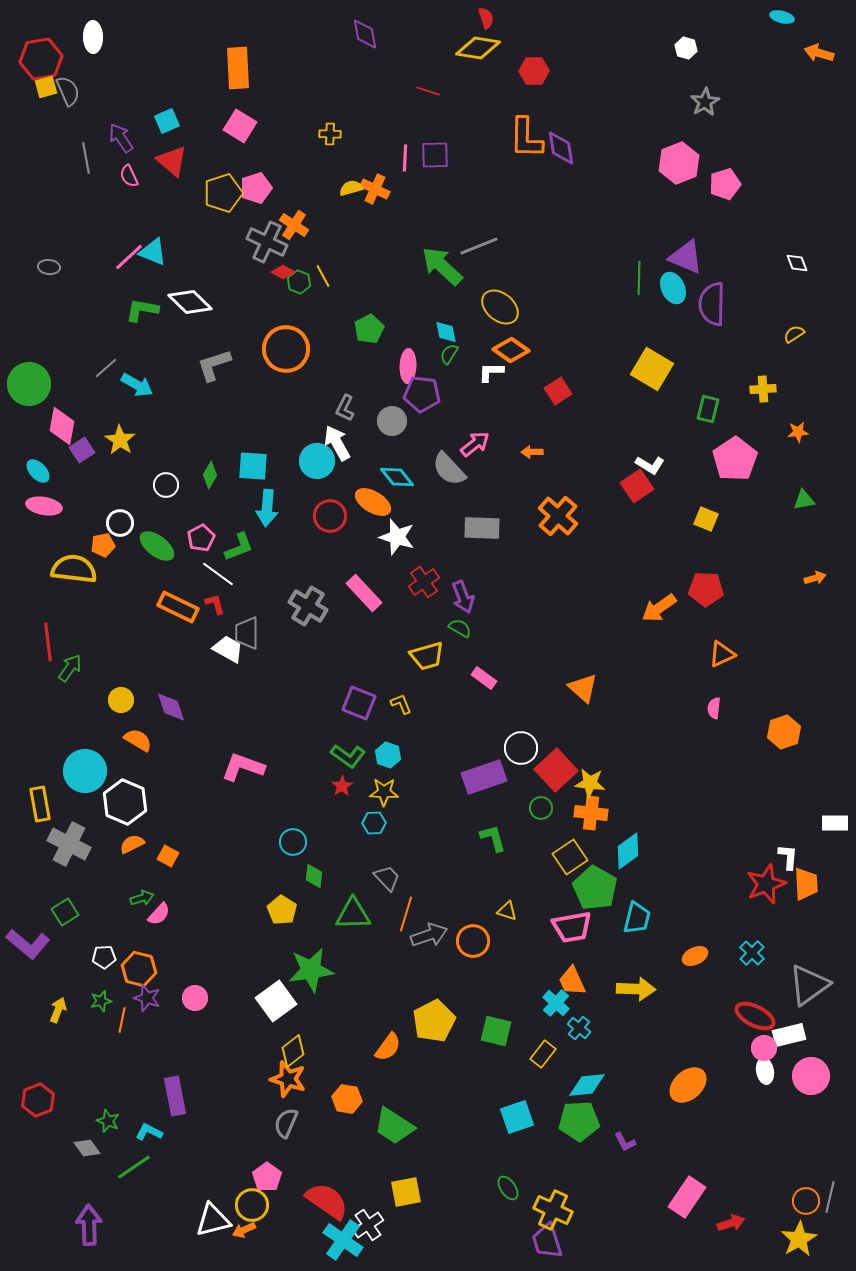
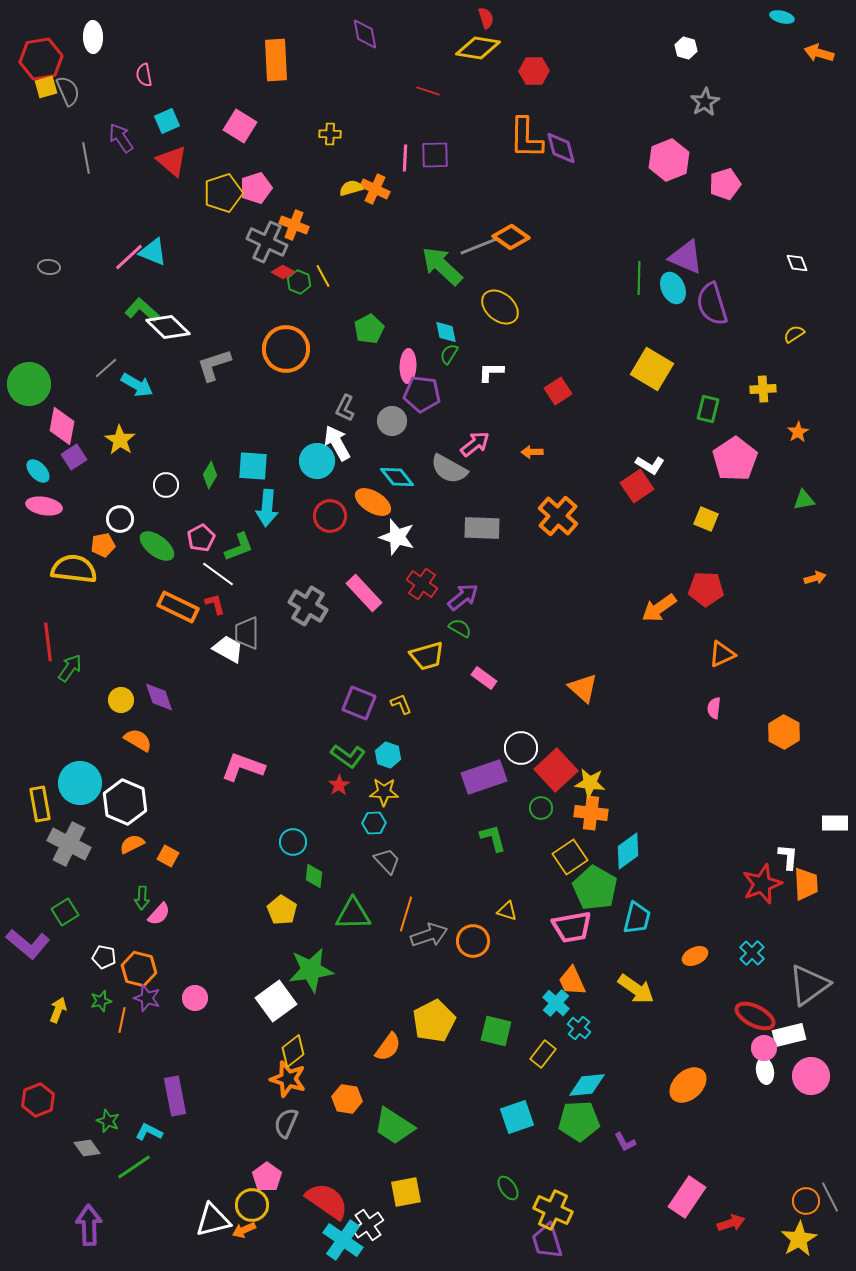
orange rectangle at (238, 68): moved 38 px right, 8 px up
purple diamond at (561, 148): rotated 6 degrees counterclockwise
pink hexagon at (679, 163): moved 10 px left, 3 px up
pink semicircle at (129, 176): moved 15 px right, 101 px up; rotated 15 degrees clockwise
orange cross at (294, 225): rotated 12 degrees counterclockwise
white diamond at (190, 302): moved 22 px left, 25 px down
purple semicircle at (712, 304): rotated 18 degrees counterclockwise
green L-shape at (142, 310): rotated 32 degrees clockwise
orange diamond at (511, 350): moved 113 px up
orange star at (798, 432): rotated 25 degrees counterclockwise
purple square at (82, 450): moved 8 px left, 7 px down
gray semicircle at (449, 469): rotated 18 degrees counterclockwise
white circle at (120, 523): moved 4 px up
red cross at (424, 582): moved 2 px left, 2 px down; rotated 20 degrees counterclockwise
purple arrow at (463, 597): rotated 108 degrees counterclockwise
purple diamond at (171, 707): moved 12 px left, 10 px up
orange hexagon at (784, 732): rotated 12 degrees counterclockwise
cyan circle at (85, 771): moved 5 px left, 12 px down
red star at (342, 786): moved 3 px left, 1 px up
gray trapezoid at (387, 878): moved 17 px up
red star at (766, 884): moved 4 px left
green arrow at (142, 898): rotated 110 degrees clockwise
white pentagon at (104, 957): rotated 15 degrees clockwise
yellow arrow at (636, 989): rotated 33 degrees clockwise
gray line at (830, 1197): rotated 40 degrees counterclockwise
